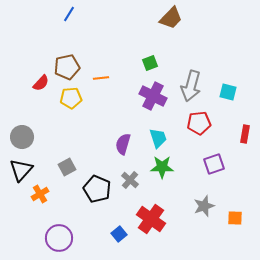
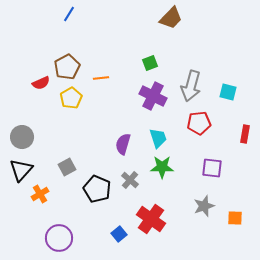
brown pentagon: rotated 15 degrees counterclockwise
red semicircle: rotated 24 degrees clockwise
yellow pentagon: rotated 25 degrees counterclockwise
purple square: moved 2 px left, 4 px down; rotated 25 degrees clockwise
